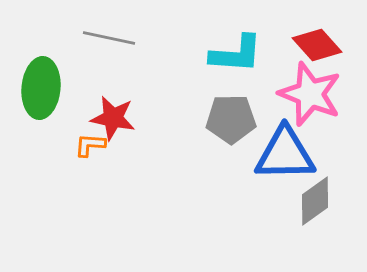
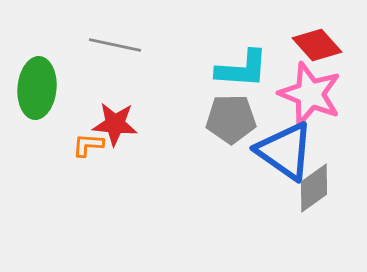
gray line: moved 6 px right, 7 px down
cyan L-shape: moved 6 px right, 15 px down
green ellipse: moved 4 px left
red star: moved 2 px right, 6 px down; rotated 6 degrees counterclockwise
orange L-shape: moved 2 px left
blue triangle: moved 3 px up; rotated 36 degrees clockwise
gray diamond: moved 1 px left, 13 px up
